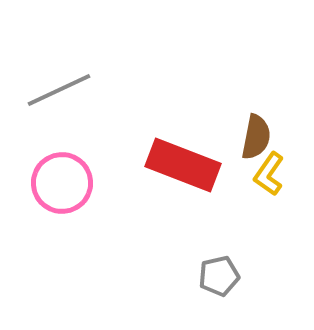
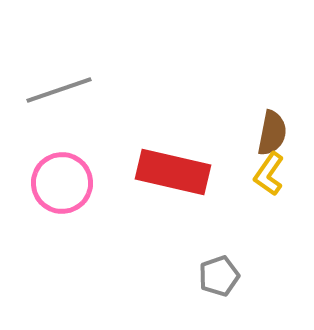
gray line: rotated 6 degrees clockwise
brown semicircle: moved 16 px right, 4 px up
red rectangle: moved 10 px left, 7 px down; rotated 8 degrees counterclockwise
gray pentagon: rotated 6 degrees counterclockwise
